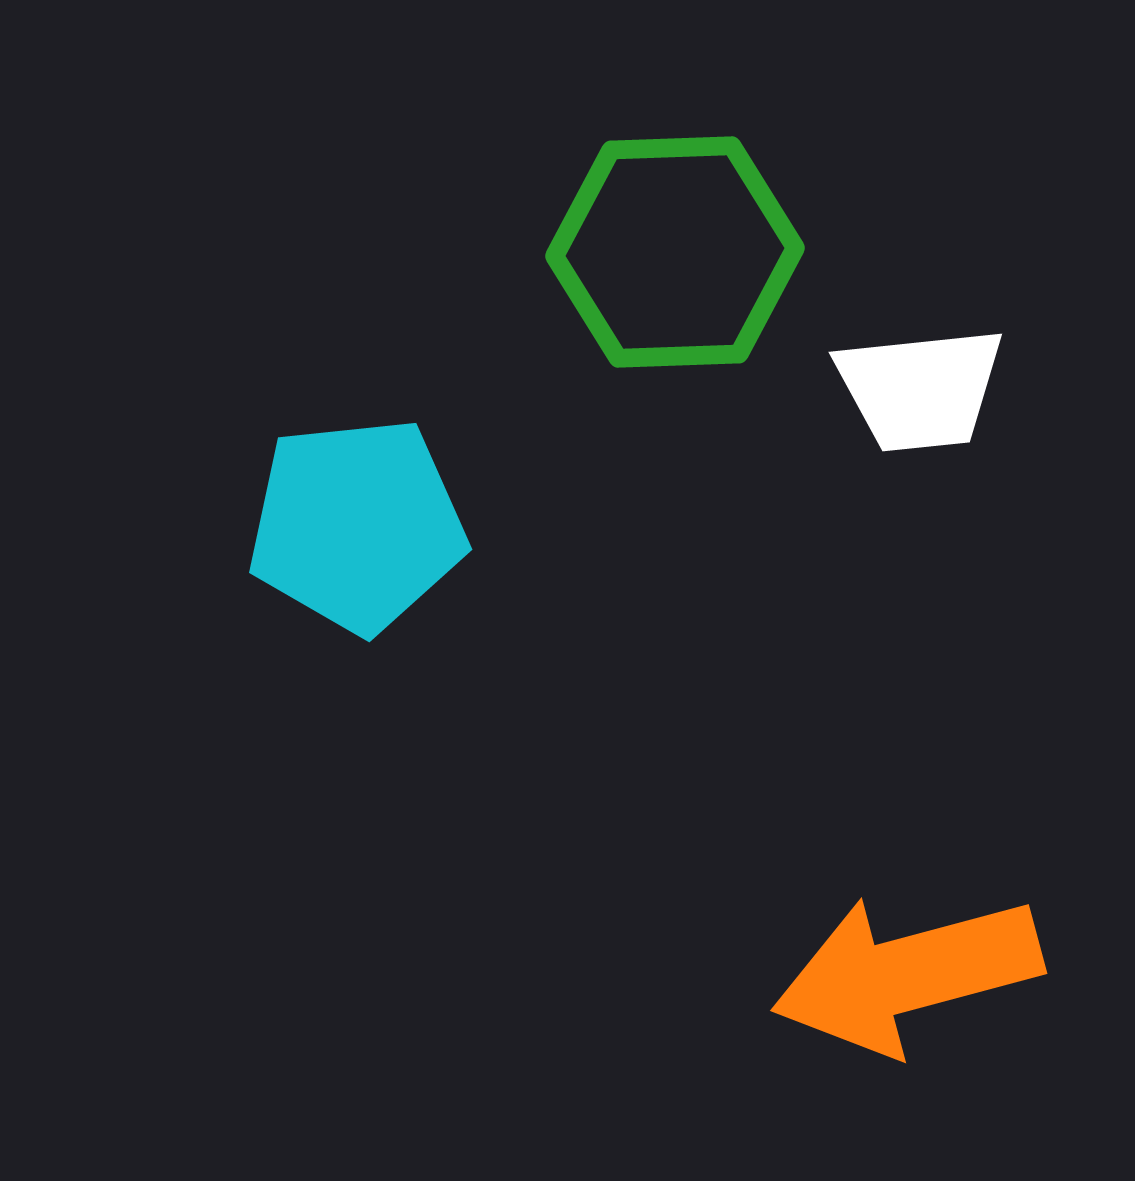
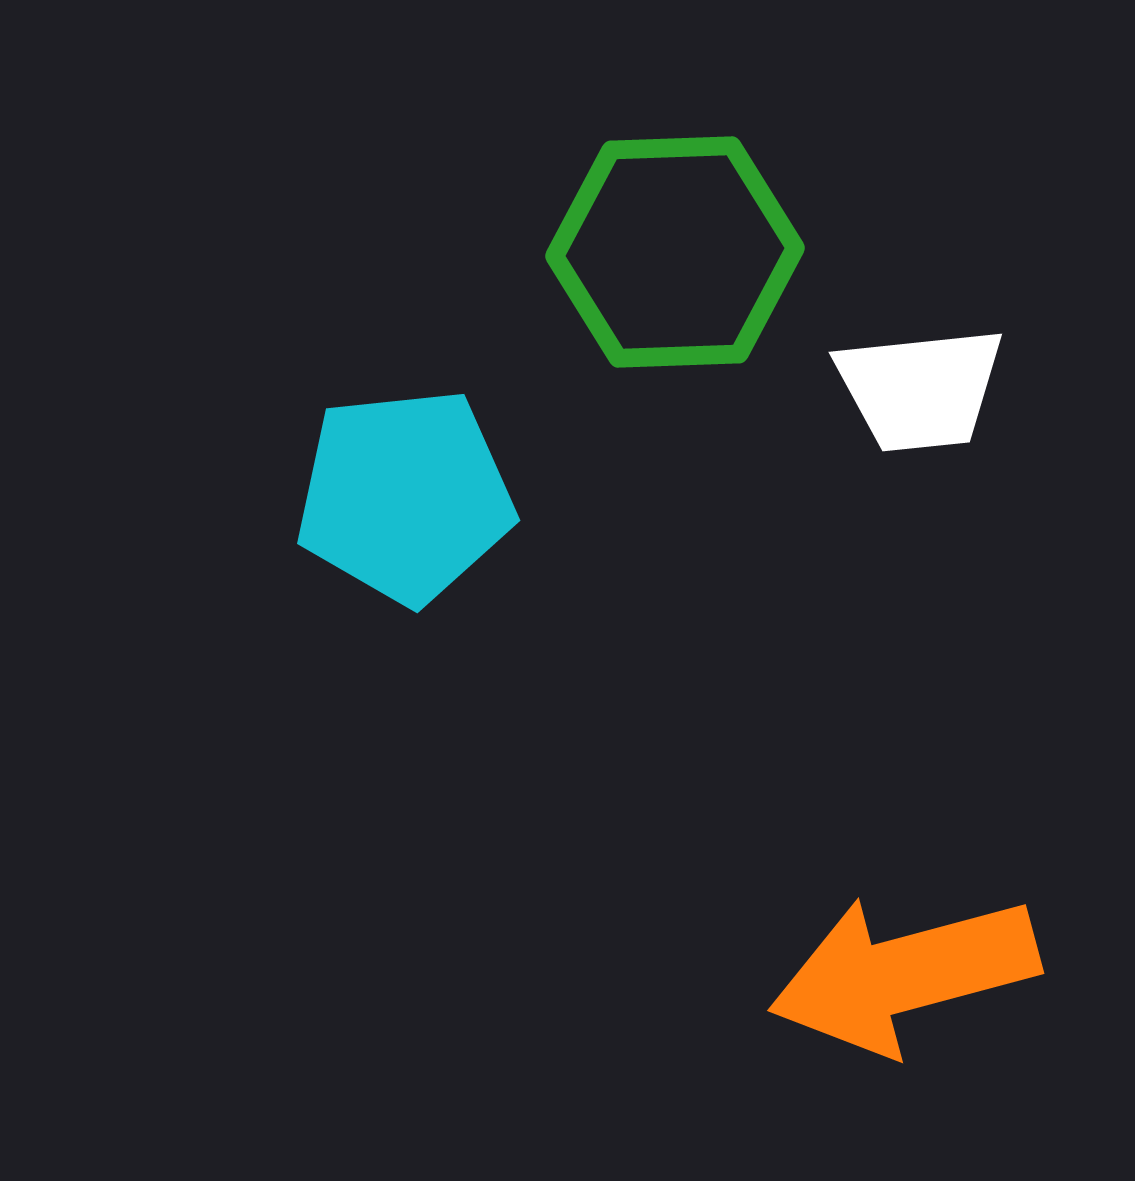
cyan pentagon: moved 48 px right, 29 px up
orange arrow: moved 3 px left
